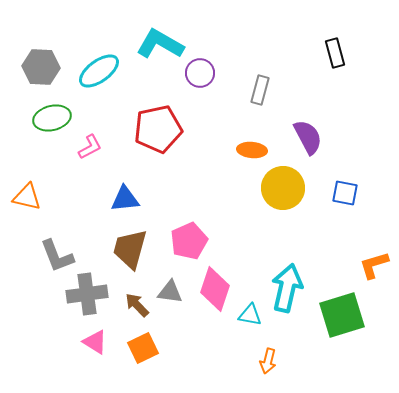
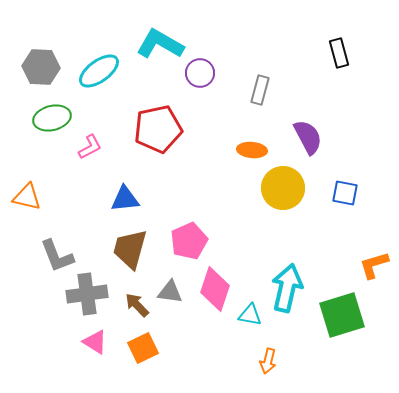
black rectangle: moved 4 px right
